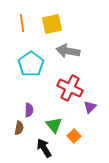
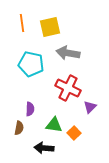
yellow square: moved 2 px left, 3 px down
gray arrow: moved 2 px down
cyan pentagon: rotated 25 degrees counterclockwise
red cross: moved 2 px left
purple semicircle: moved 1 px right, 1 px up
green triangle: rotated 42 degrees counterclockwise
orange square: moved 3 px up
black arrow: rotated 54 degrees counterclockwise
